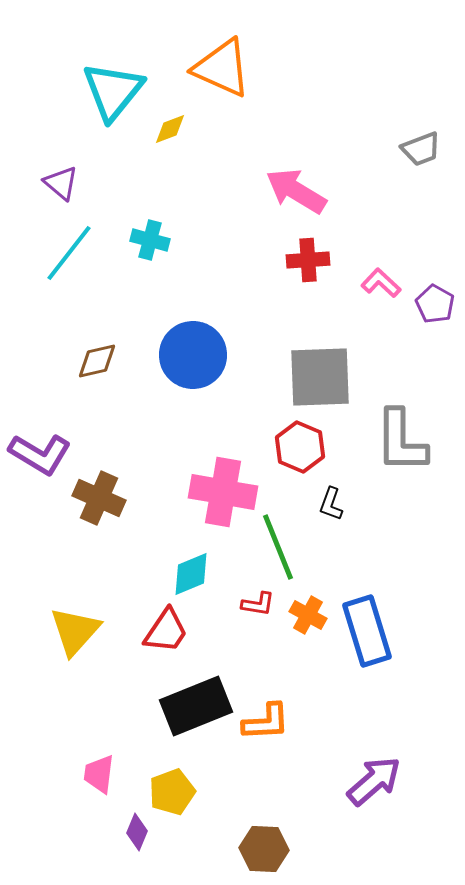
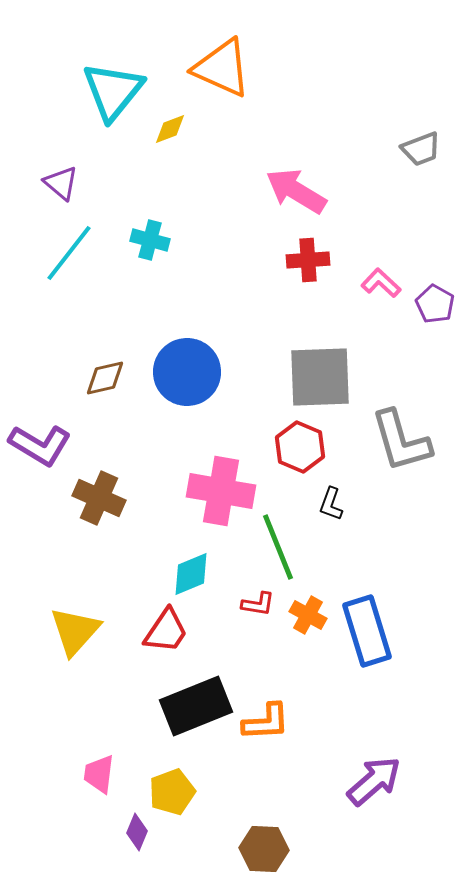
blue circle: moved 6 px left, 17 px down
brown diamond: moved 8 px right, 17 px down
gray L-shape: rotated 16 degrees counterclockwise
purple L-shape: moved 9 px up
pink cross: moved 2 px left, 1 px up
